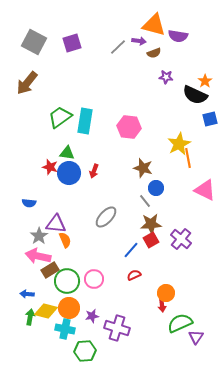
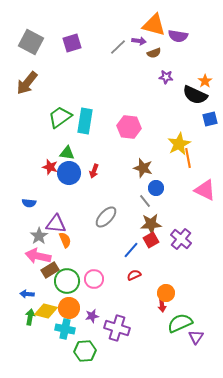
gray square at (34, 42): moved 3 px left
